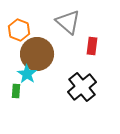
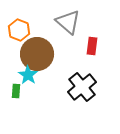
cyan star: moved 1 px right, 1 px down
